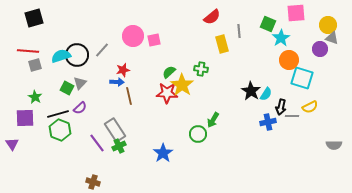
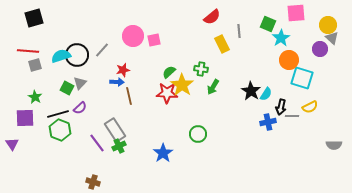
gray triangle at (332, 38): rotated 24 degrees clockwise
yellow rectangle at (222, 44): rotated 12 degrees counterclockwise
green arrow at (213, 120): moved 33 px up
